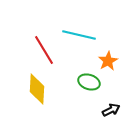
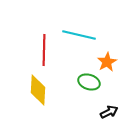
red line: rotated 32 degrees clockwise
orange star: moved 1 px left, 1 px down
yellow diamond: moved 1 px right, 1 px down
black arrow: moved 2 px left, 2 px down
